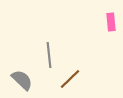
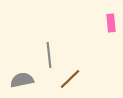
pink rectangle: moved 1 px down
gray semicircle: rotated 55 degrees counterclockwise
